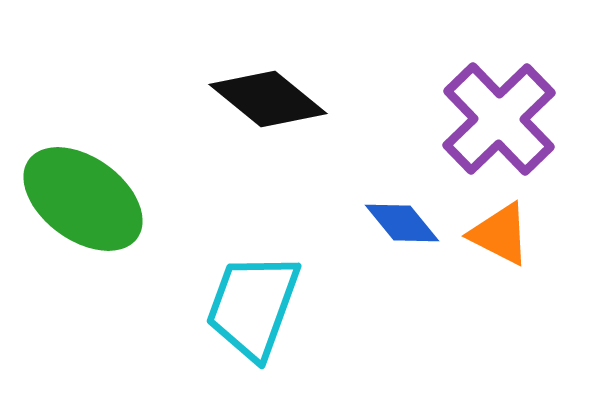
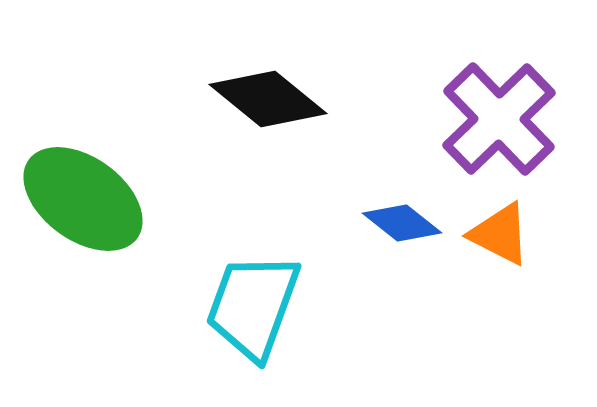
blue diamond: rotated 12 degrees counterclockwise
